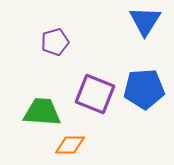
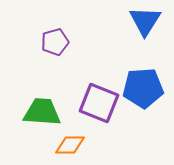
blue pentagon: moved 1 px left, 1 px up
purple square: moved 4 px right, 9 px down
